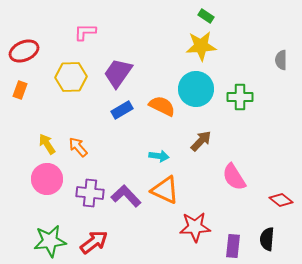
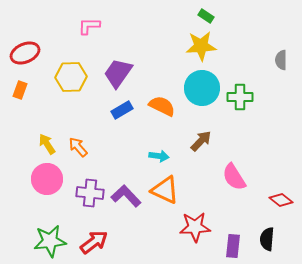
pink L-shape: moved 4 px right, 6 px up
red ellipse: moved 1 px right, 2 px down
cyan circle: moved 6 px right, 1 px up
